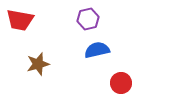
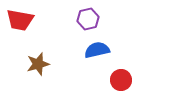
red circle: moved 3 px up
